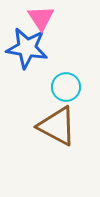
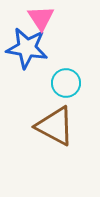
cyan circle: moved 4 px up
brown triangle: moved 2 px left
